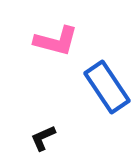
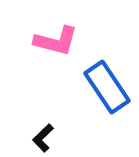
black L-shape: rotated 20 degrees counterclockwise
